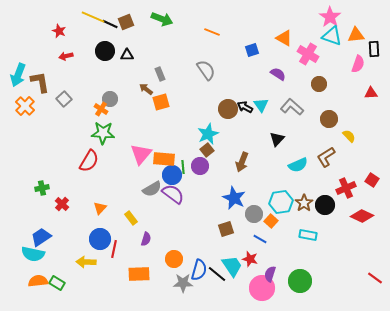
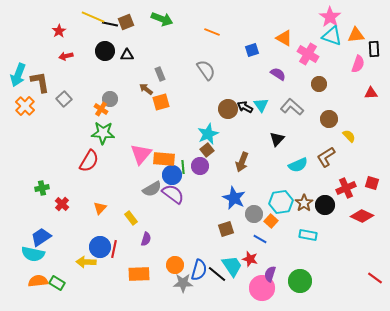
black line at (110, 24): rotated 14 degrees counterclockwise
red star at (59, 31): rotated 16 degrees clockwise
red square at (372, 180): moved 3 px down; rotated 16 degrees counterclockwise
blue circle at (100, 239): moved 8 px down
orange circle at (174, 259): moved 1 px right, 6 px down
